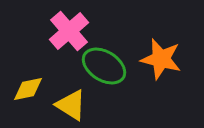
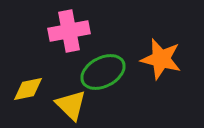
pink cross: rotated 30 degrees clockwise
green ellipse: moved 1 px left, 6 px down; rotated 60 degrees counterclockwise
yellow triangle: rotated 12 degrees clockwise
